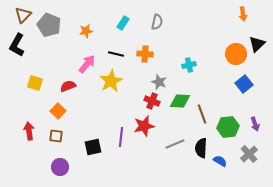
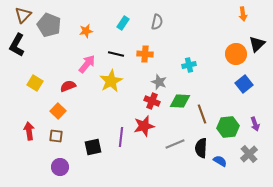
yellow square: rotated 14 degrees clockwise
